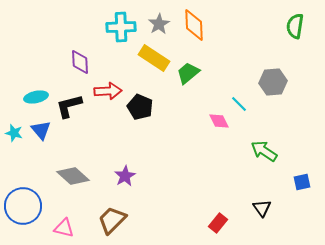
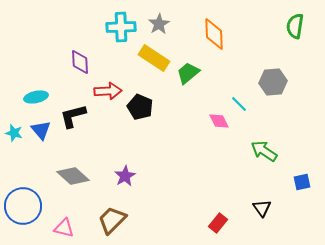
orange diamond: moved 20 px right, 9 px down
black L-shape: moved 4 px right, 10 px down
